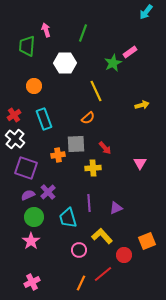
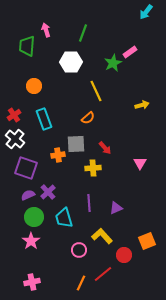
white hexagon: moved 6 px right, 1 px up
cyan trapezoid: moved 4 px left
pink cross: rotated 14 degrees clockwise
